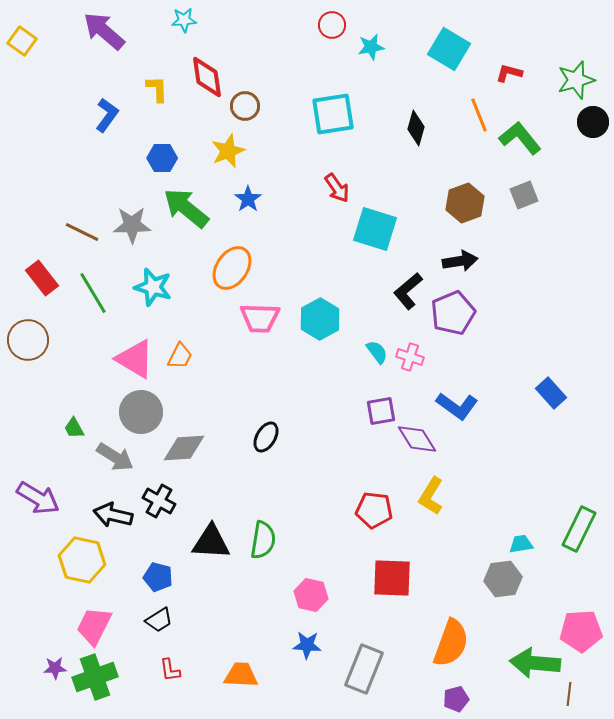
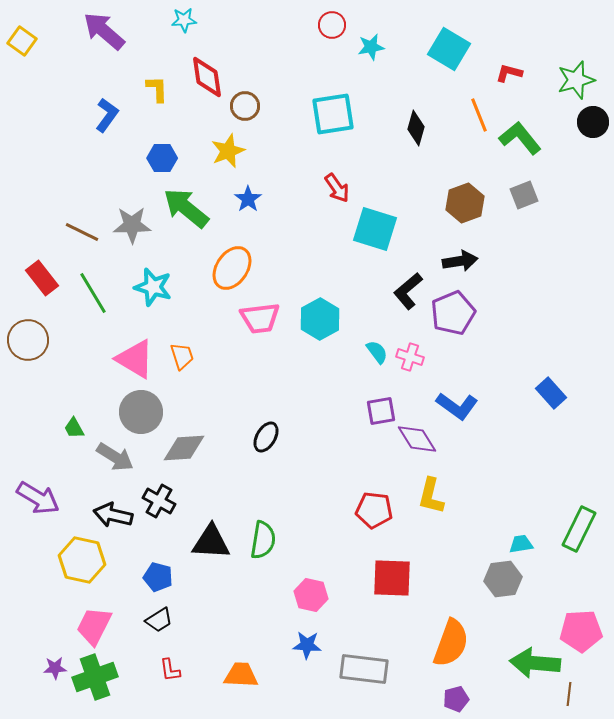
pink trapezoid at (260, 318): rotated 9 degrees counterclockwise
orange trapezoid at (180, 356): moved 2 px right; rotated 44 degrees counterclockwise
yellow L-shape at (431, 496): rotated 18 degrees counterclockwise
gray rectangle at (364, 669): rotated 75 degrees clockwise
